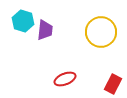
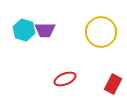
cyan hexagon: moved 1 px right, 9 px down
purple trapezoid: rotated 85 degrees clockwise
